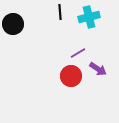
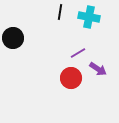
black line: rotated 14 degrees clockwise
cyan cross: rotated 25 degrees clockwise
black circle: moved 14 px down
red circle: moved 2 px down
